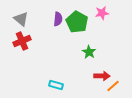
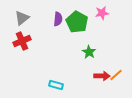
gray triangle: moved 1 px right, 1 px up; rotated 42 degrees clockwise
orange line: moved 3 px right, 11 px up
